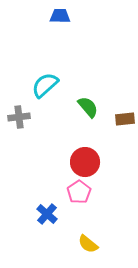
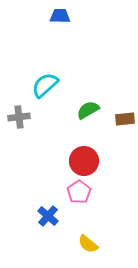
green semicircle: moved 3 px down; rotated 80 degrees counterclockwise
red circle: moved 1 px left, 1 px up
blue cross: moved 1 px right, 2 px down
